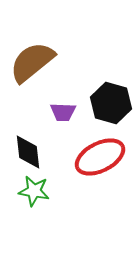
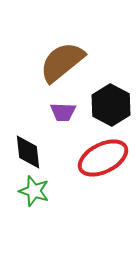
brown semicircle: moved 30 px right
black hexagon: moved 2 px down; rotated 12 degrees clockwise
red ellipse: moved 3 px right, 1 px down
green star: rotated 8 degrees clockwise
